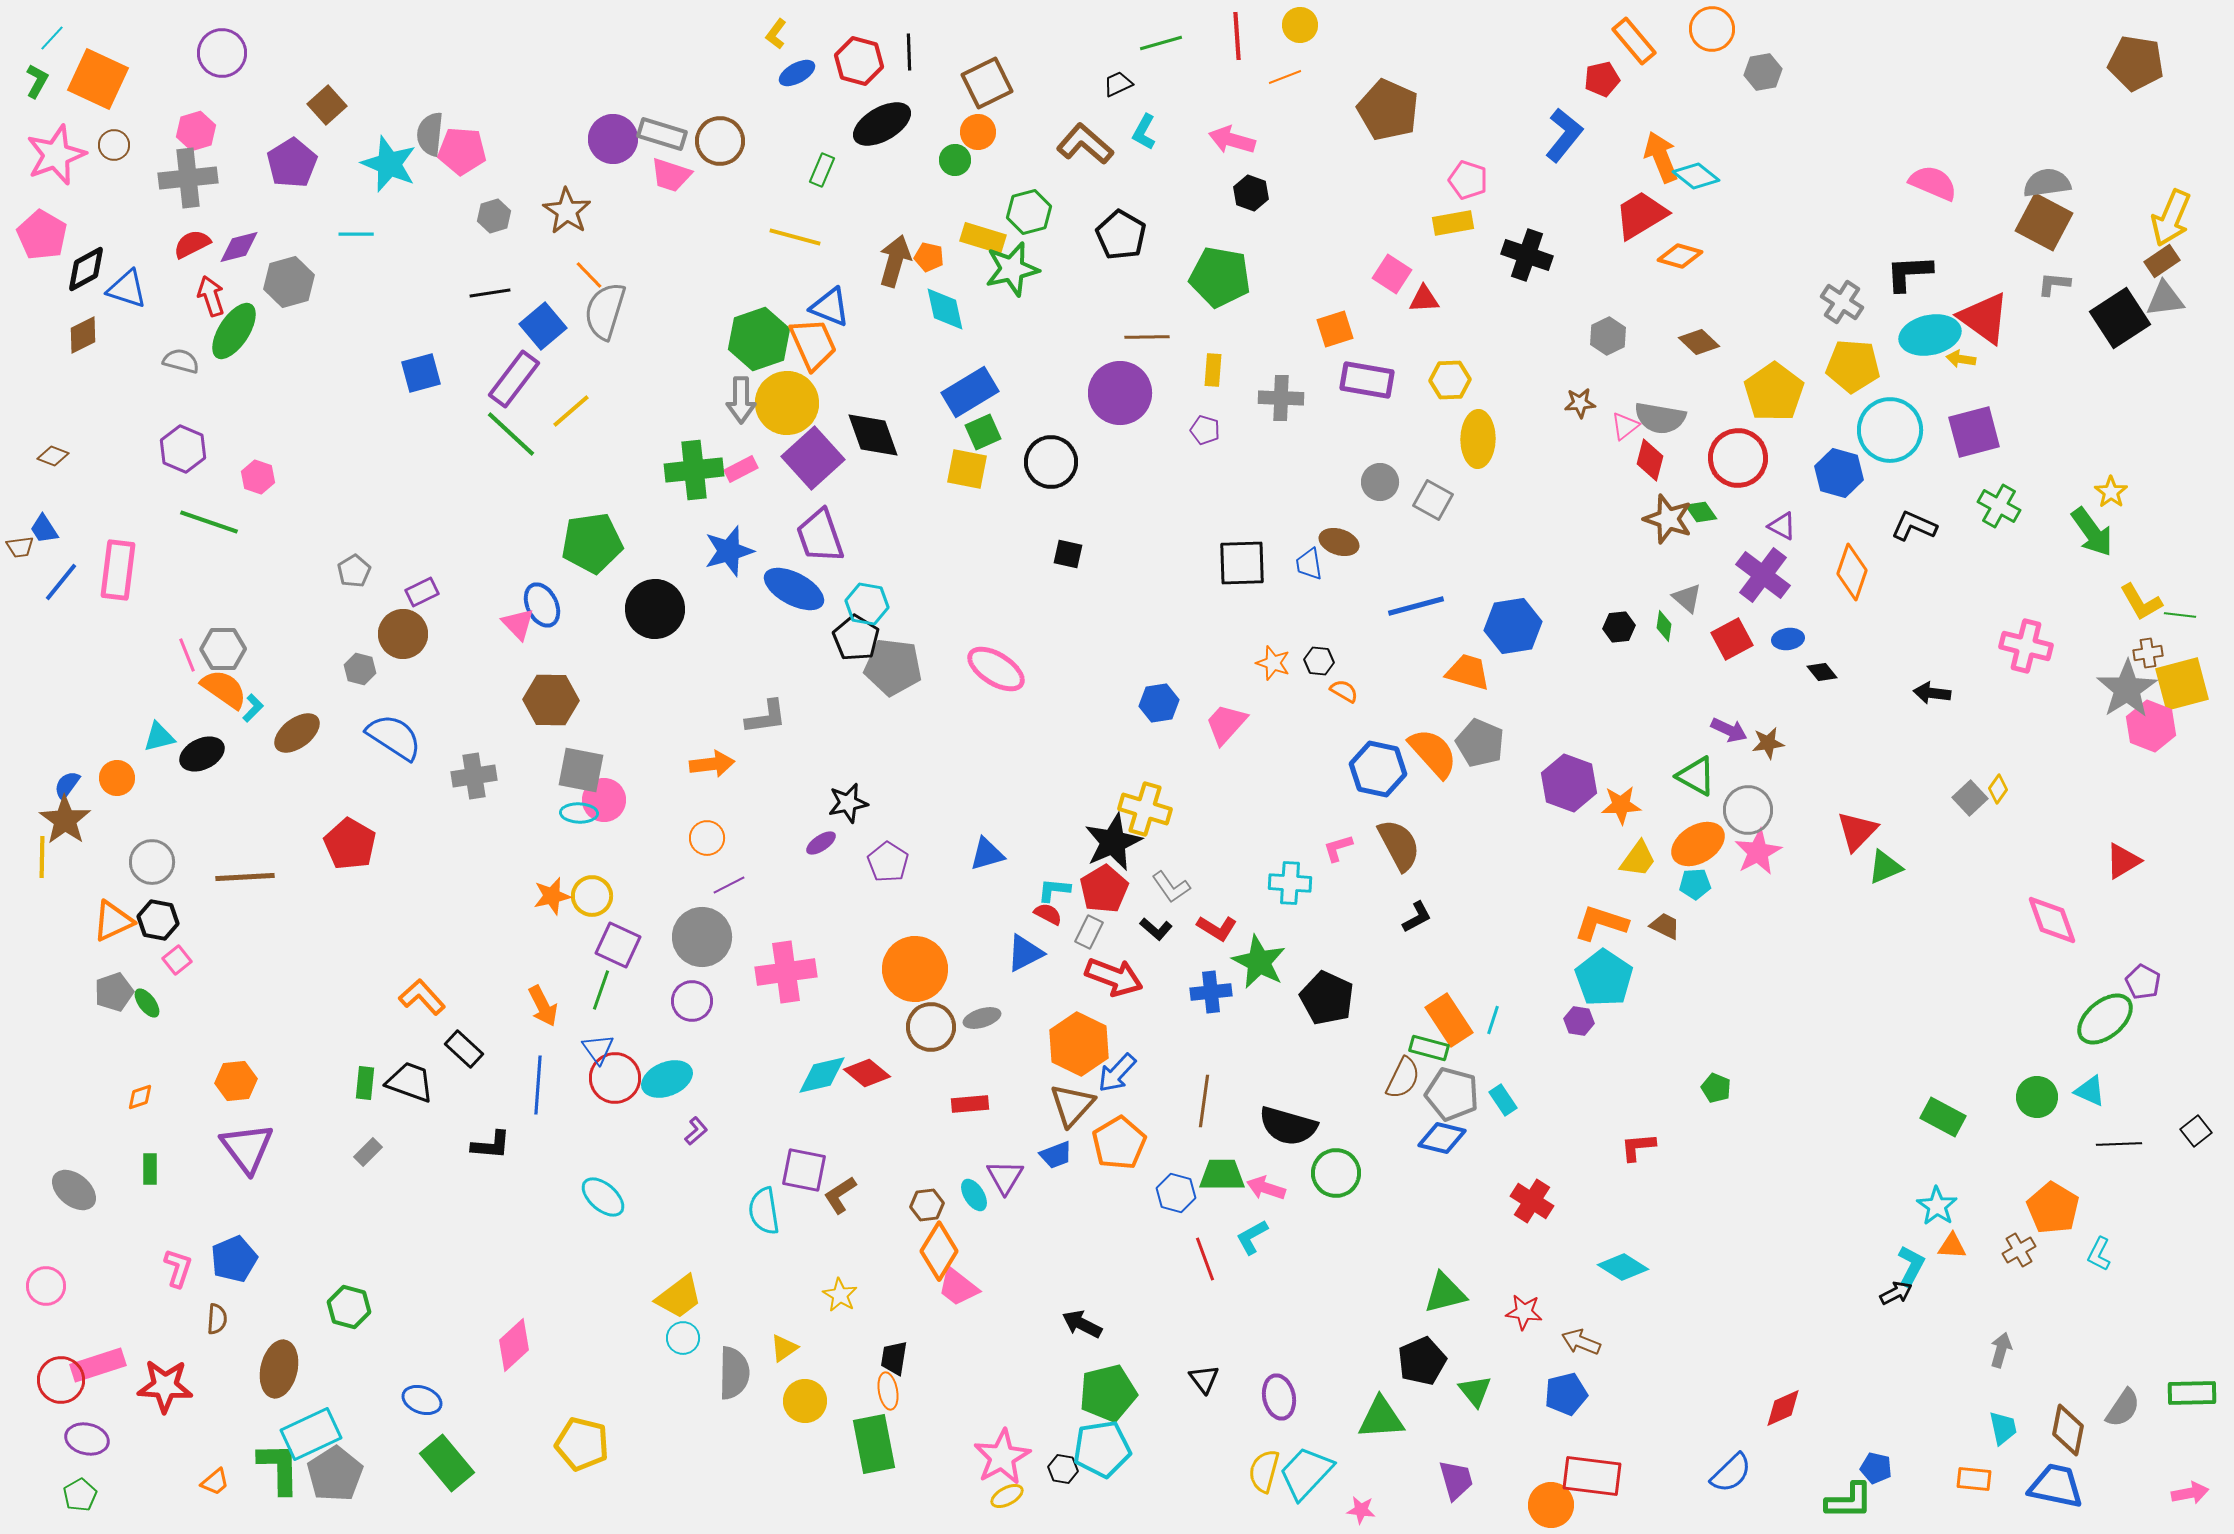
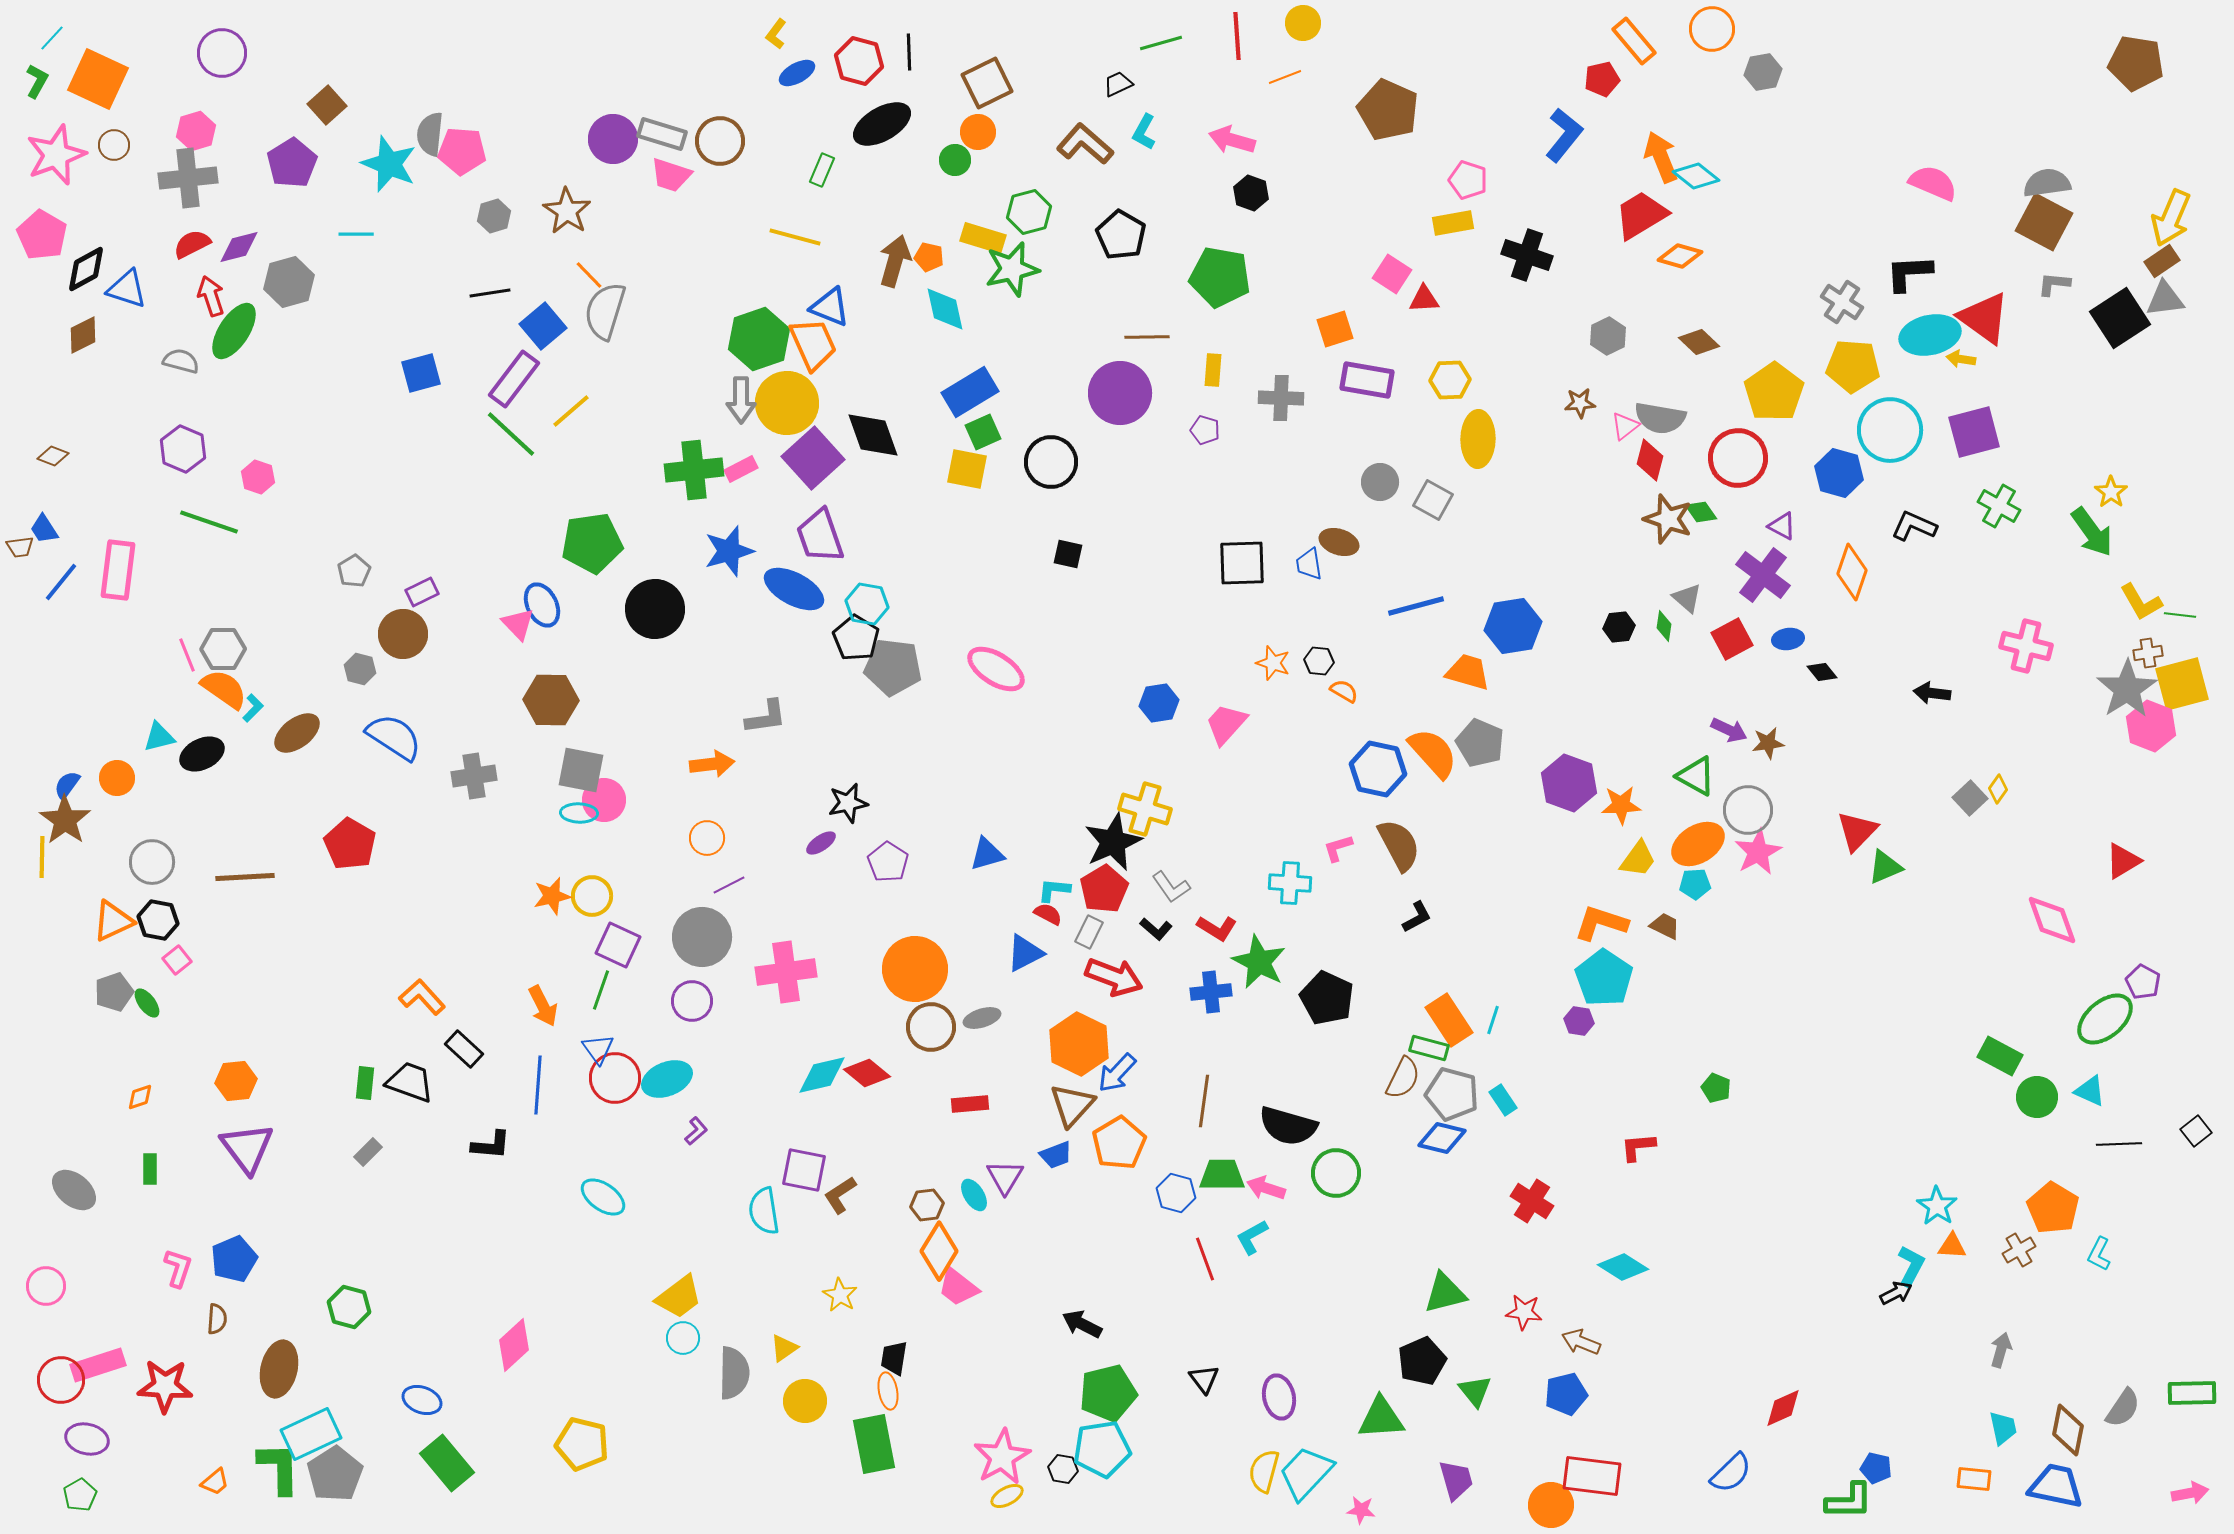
yellow circle at (1300, 25): moved 3 px right, 2 px up
green rectangle at (1943, 1117): moved 57 px right, 61 px up
cyan ellipse at (603, 1197): rotated 6 degrees counterclockwise
